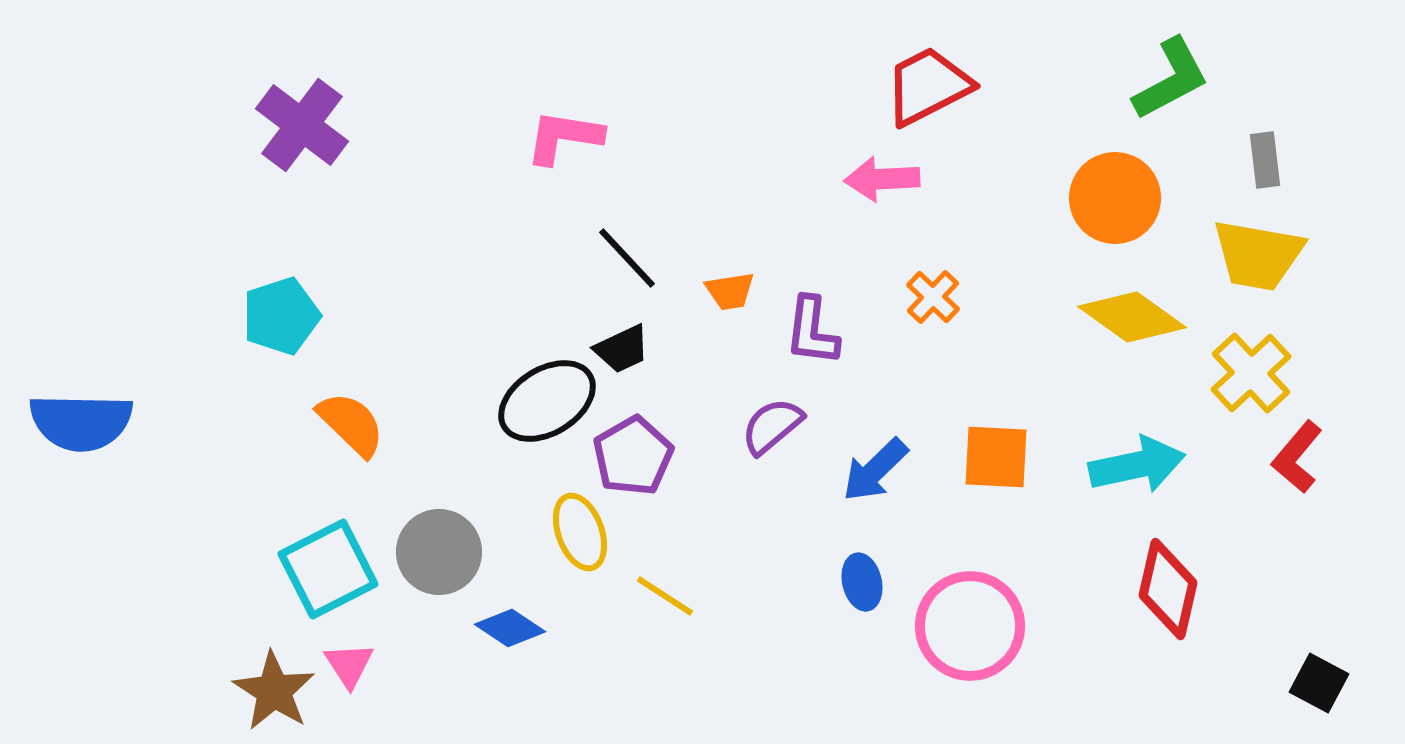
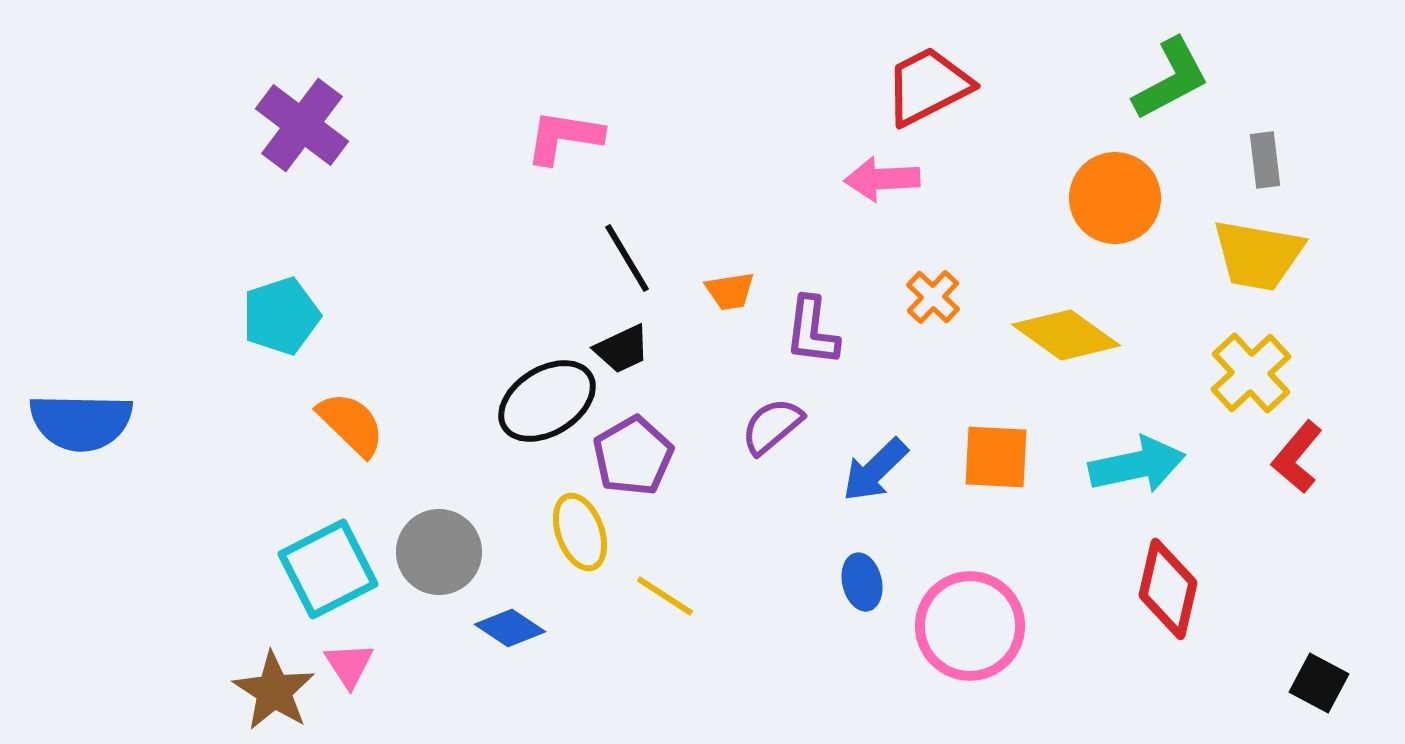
black line: rotated 12 degrees clockwise
yellow diamond: moved 66 px left, 18 px down
